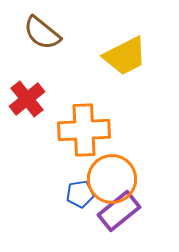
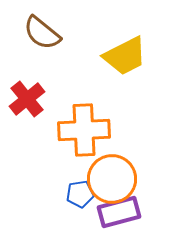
purple rectangle: moved 1 px down; rotated 24 degrees clockwise
